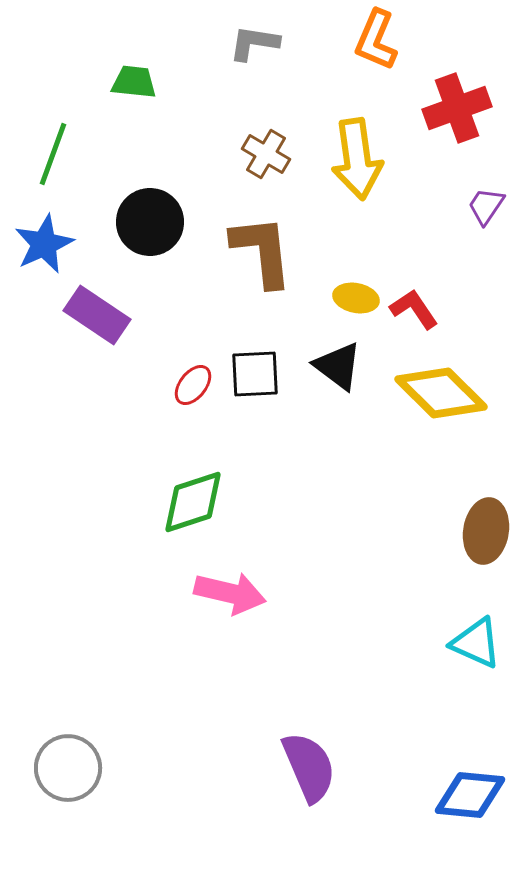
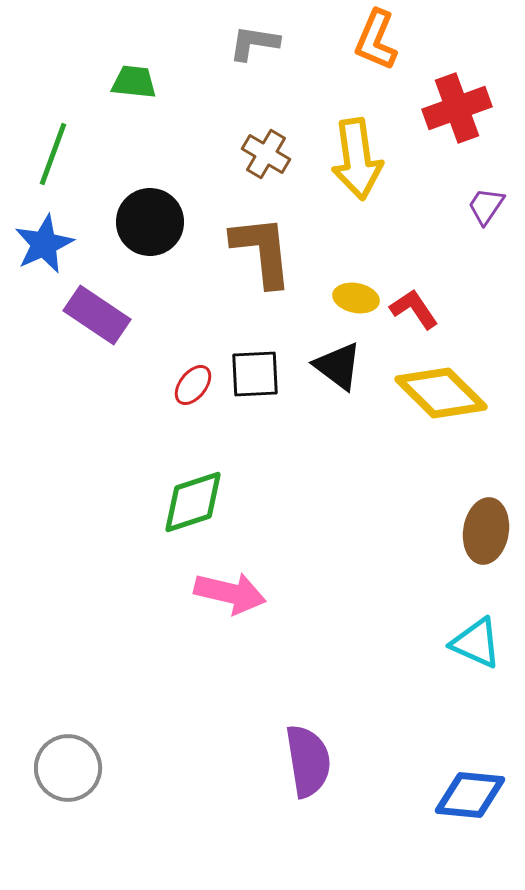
purple semicircle: moved 1 px left, 6 px up; rotated 14 degrees clockwise
